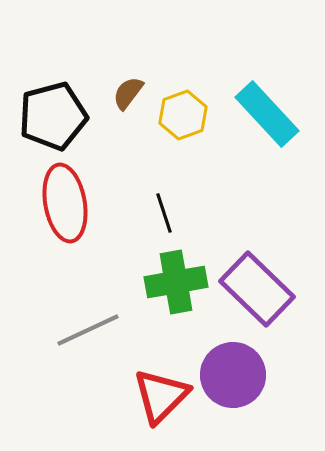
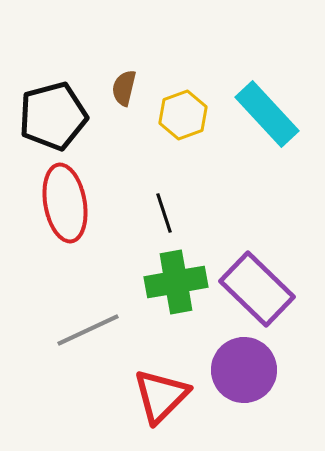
brown semicircle: moved 4 px left, 5 px up; rotated 24 degrees counterclockwise
purple circle: moved 11 px right, 5 px up
